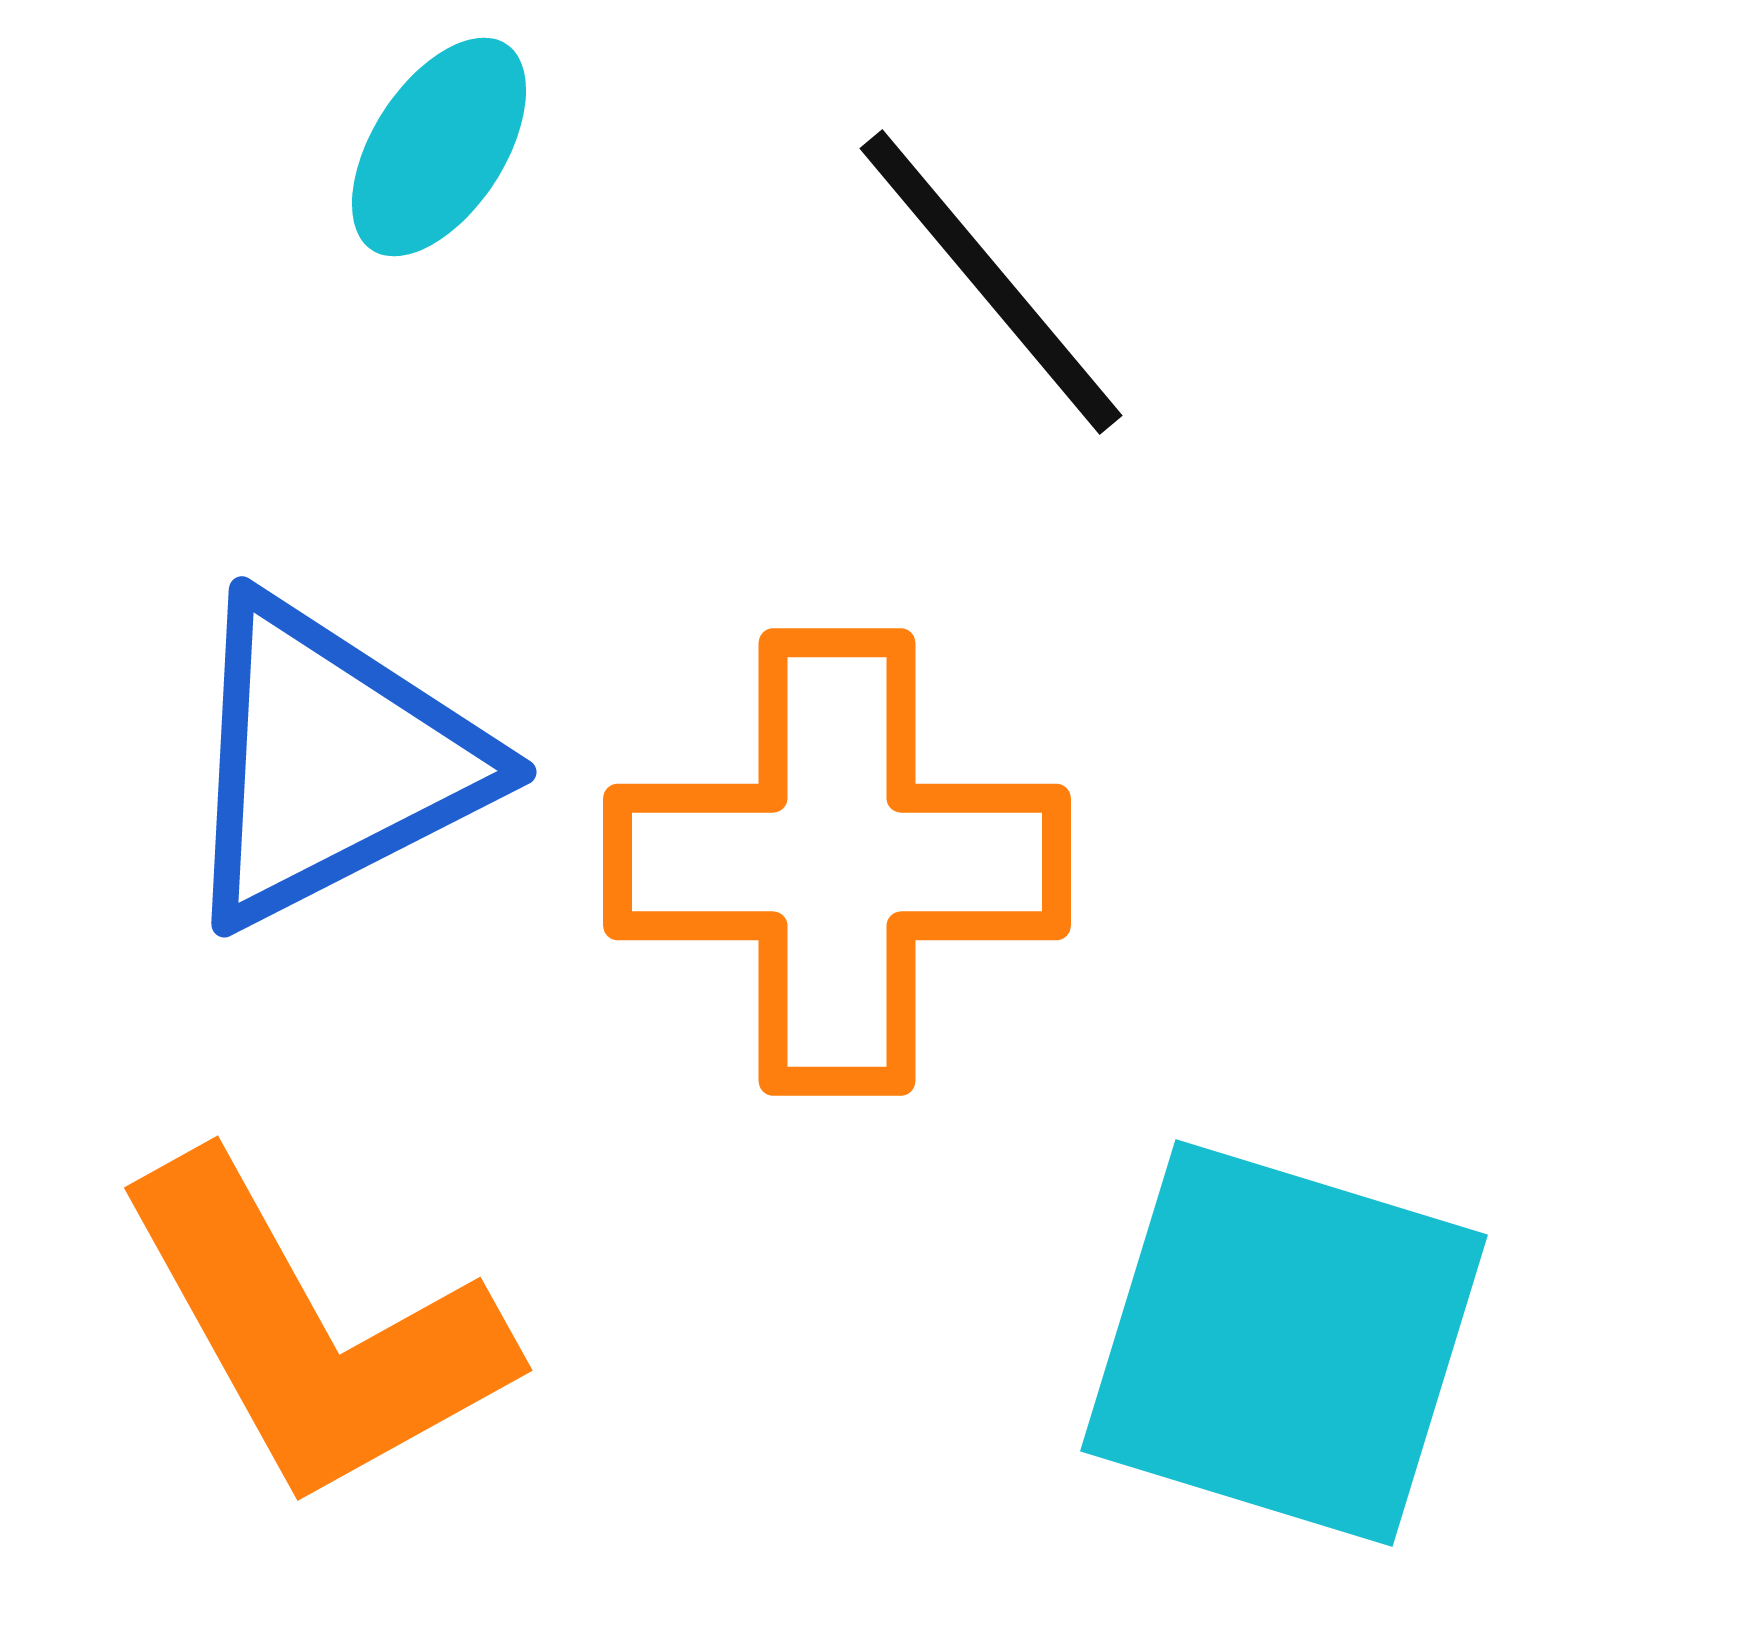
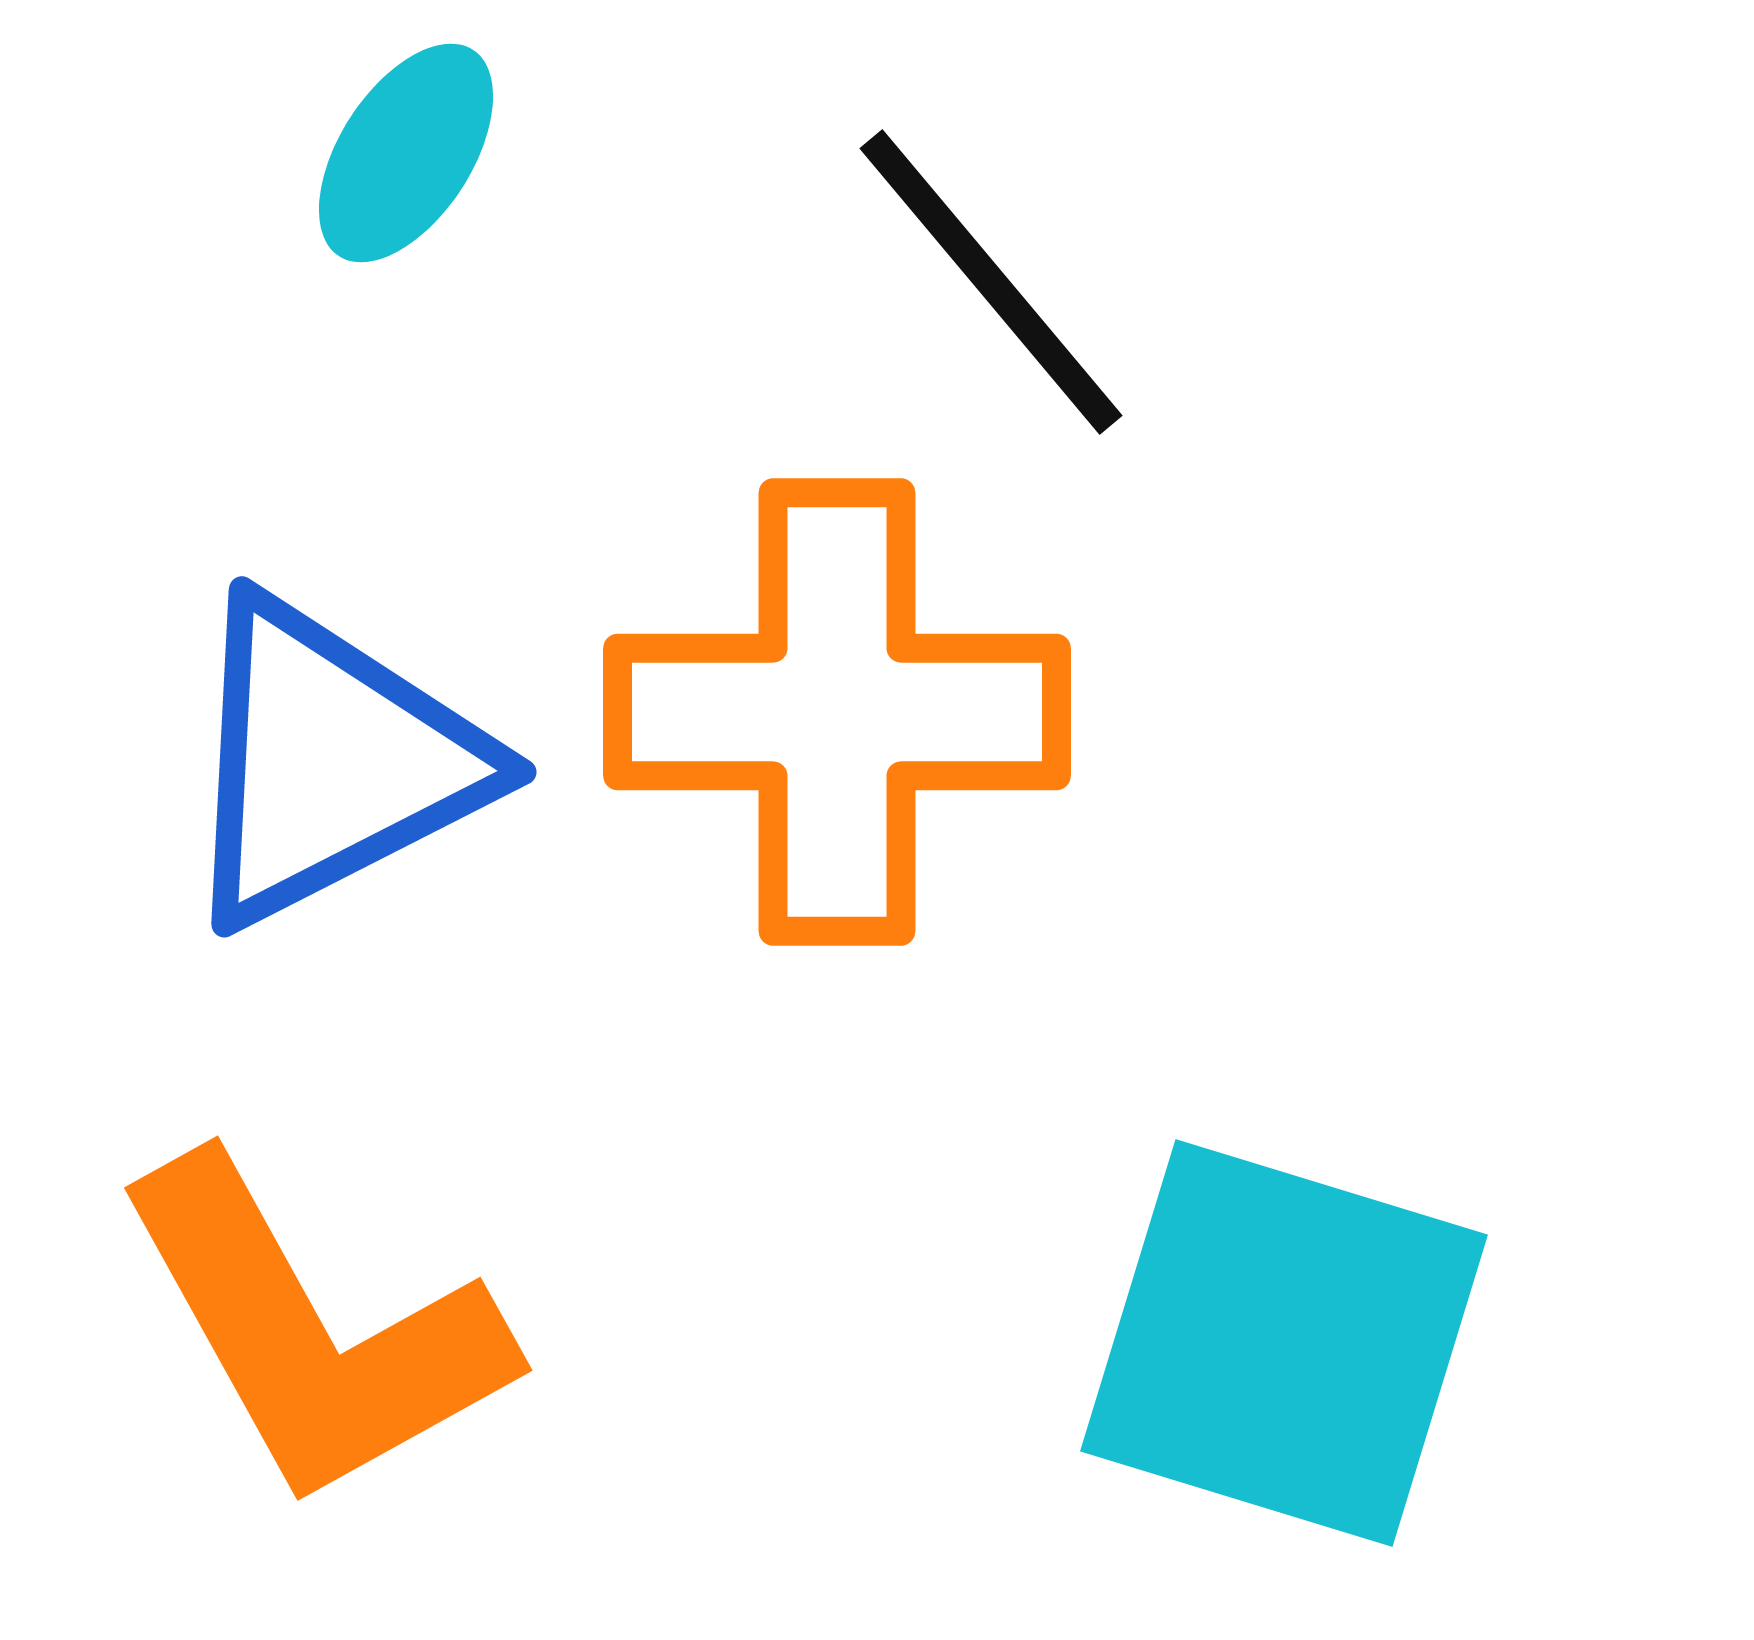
cyan ellipse: moved 33 px left, 6 px down
orange cross: moved 150 px up
